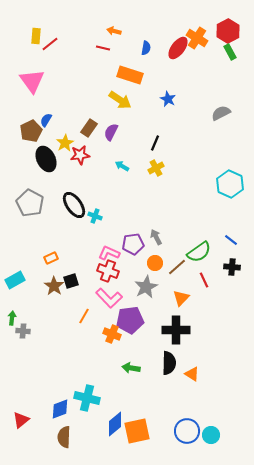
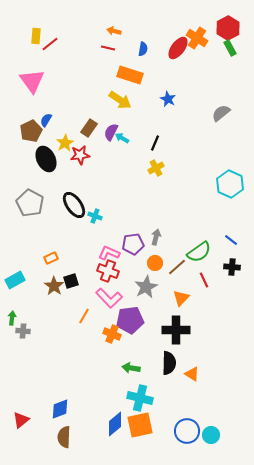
red hexagon at (228, 31): moved 3 px up
red line at (103, 48): moved 5 px right
blue semicircle at (146, 48): moved 3 px left, 1 px down
green rectangle at (230, 52): moved 4 px up
gray semicircle at (221, 113): rotated 12 degrees counterclockwise
cyan arrow at (122, 166): moved 28 px up
gray arrow at (156, 237): rotated 42 degrees clockwise
cyan cross at (87, 398): moved 53 px right
orange square at (137, 431): moved 3 px right, 6 px up
